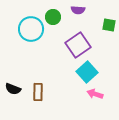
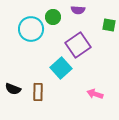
cyan square: moved 26 px left, 4 px up
